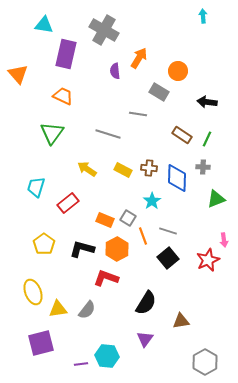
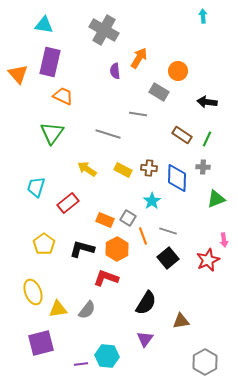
purple rectangle at (66, 54): moved 16 px left, 8 px down
